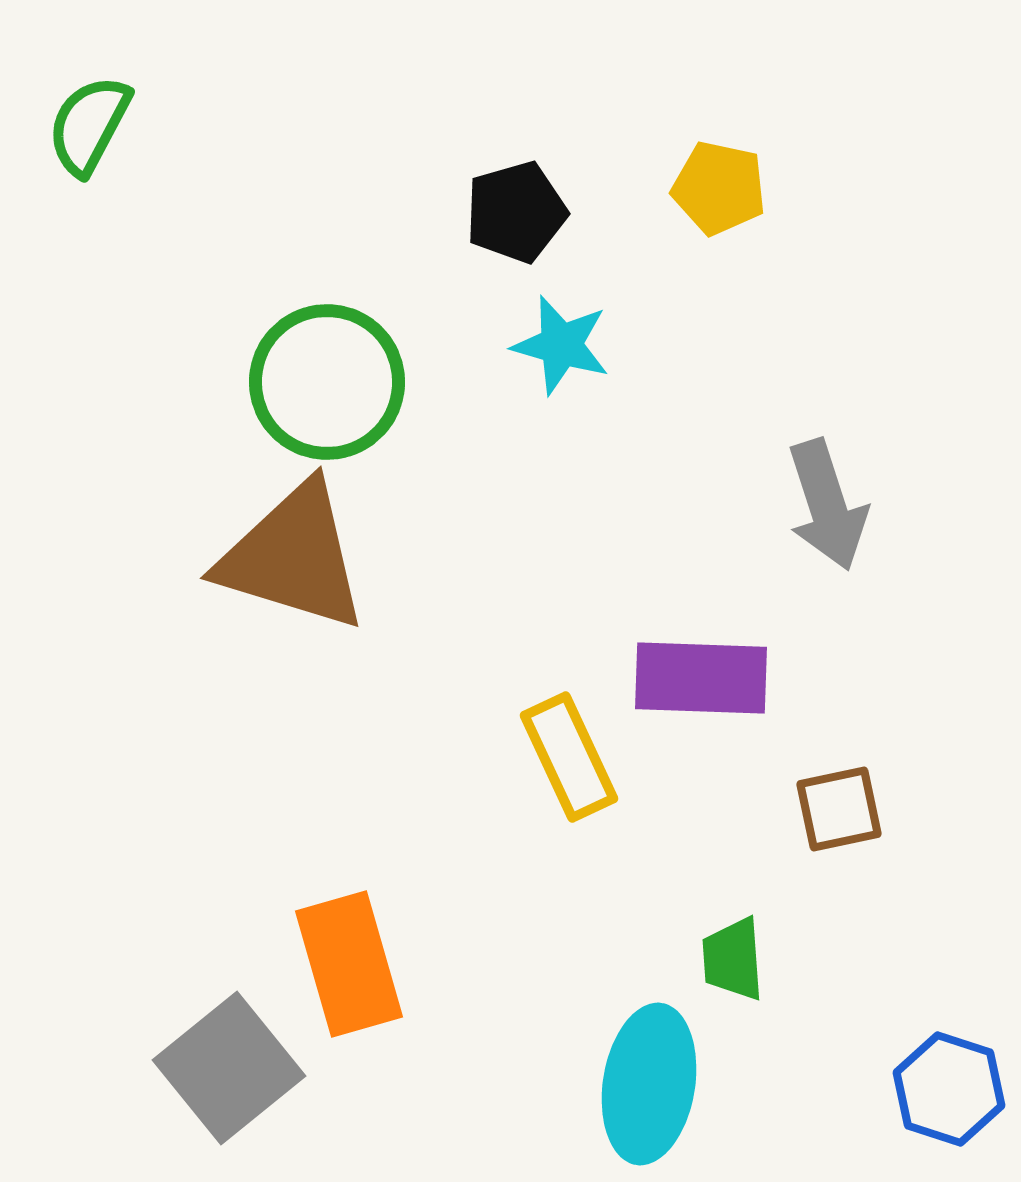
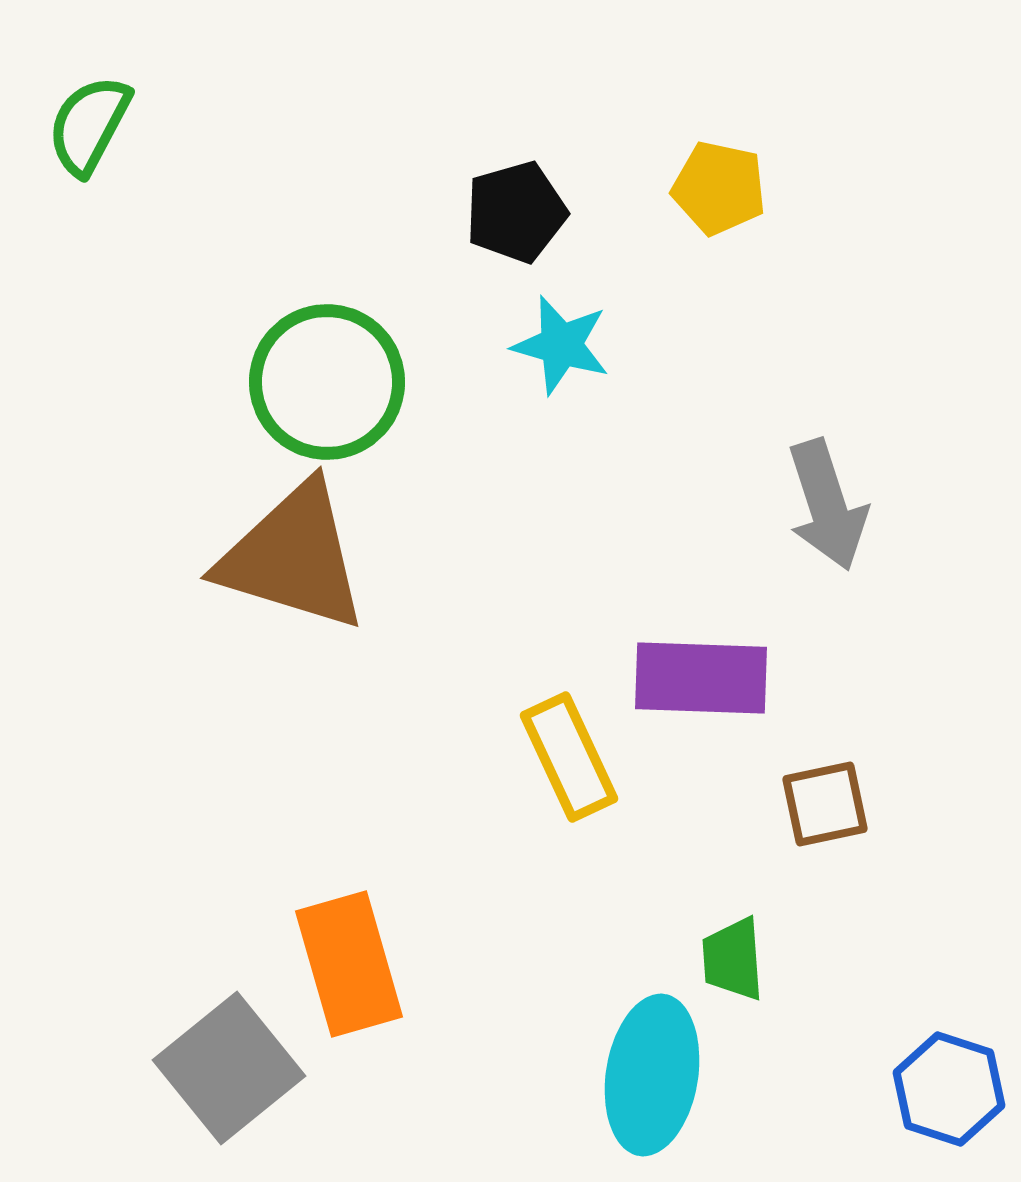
brown square: moved 14 px left, 5 px up
cyan ellipse: moved 3 px right, 9 px up
